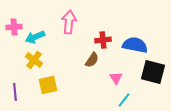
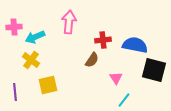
yellow cross: moved 3 px left
black square: moved 1 px right, 2 px up
